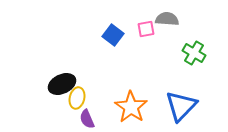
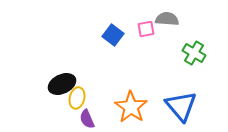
blue triangle: rotated 24 degrees counterclockwise
